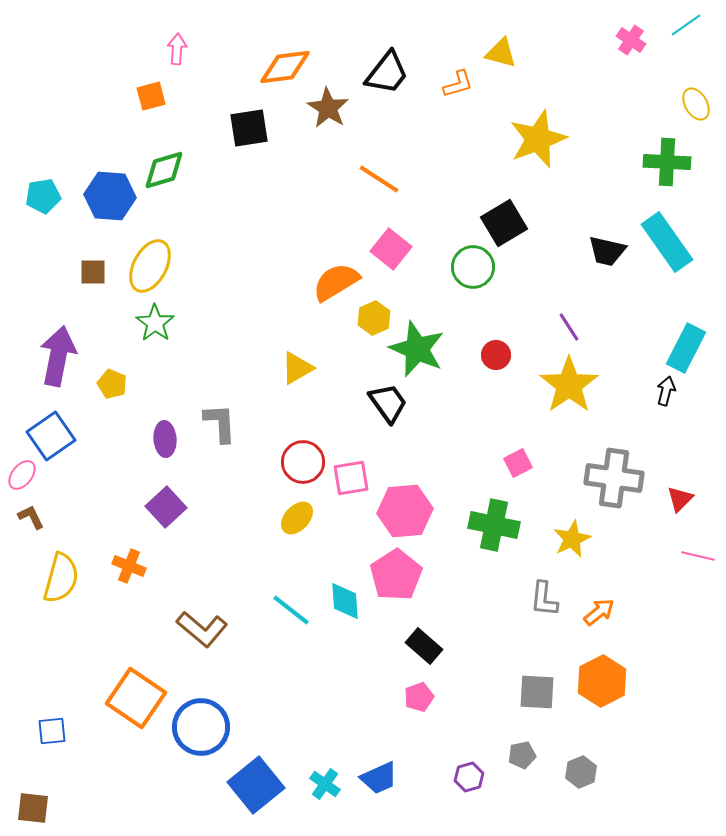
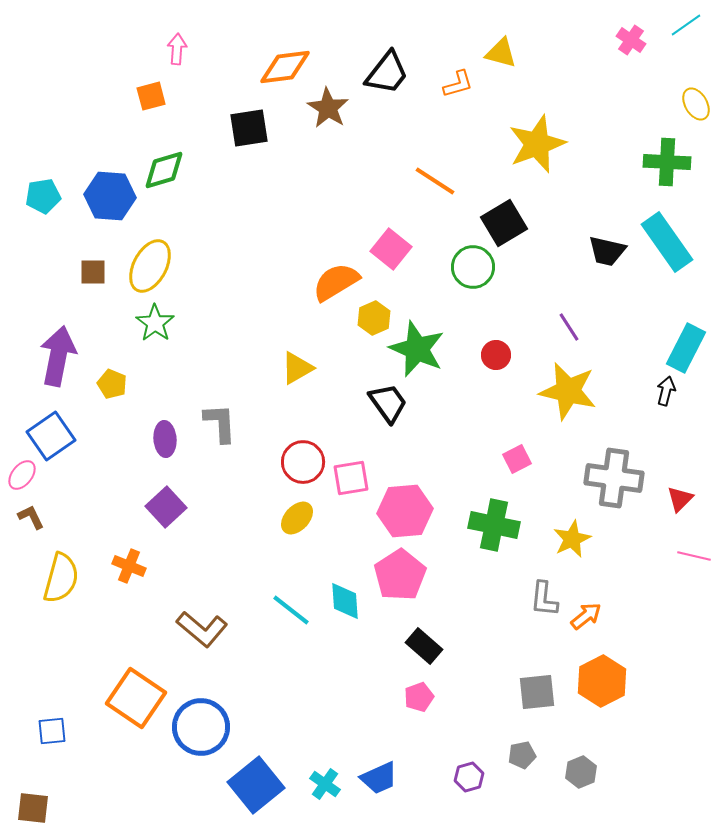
yellow star at (538, 139): moved 1 px left, 5 px down
orange line at (379, 179): moved 56 px right, 2 px down
yellow star at (569, 385): moved 1 px left, 6 px down; rotated 24 degrees counterclockwise
pink square at (518, 463): moved 1 px left, 4 px up
pink line at (698, 556): moved 4 px left
pink pentagon at (396, 575): moved 4 px right
orange arrow at (599, 612): moved 13 px left, 4 px down
gray square at (537, 692): rotated 9 degrees counterclockwise
